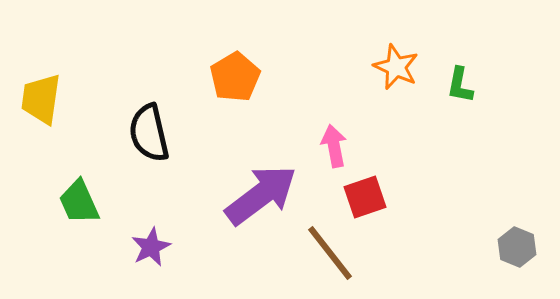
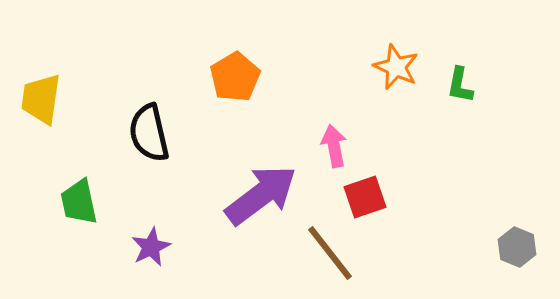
green trapezoid: rotated 12 degrees clockwise
